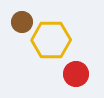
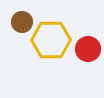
red circle: moved 12 px right, 25 px up
